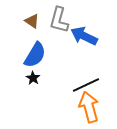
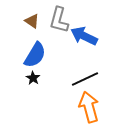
black line: moved 1 px left, 6 px up
